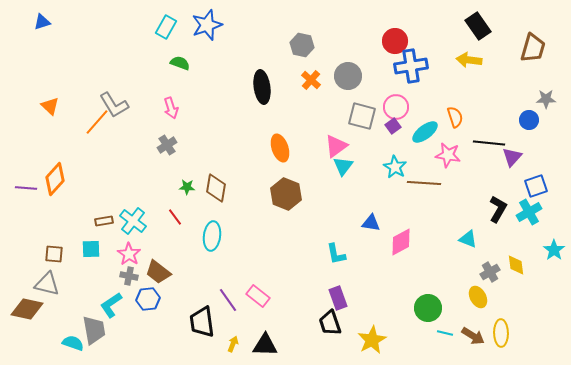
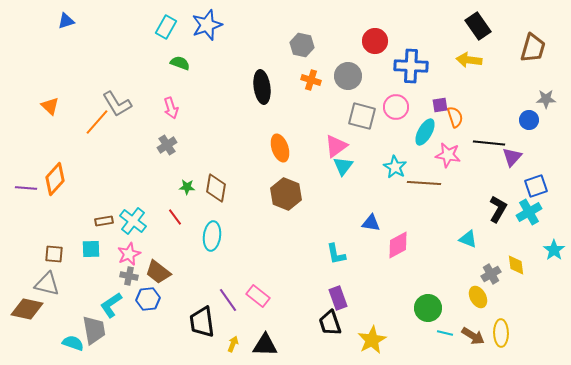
blue triangle at (42, 22): moved 24 px right, 1 px up
red circle at (395, 41): moved 20 px left
blue cross at (411, 66): rotated 12 degrees clockwise
orange cross at (311, 80): rotated 24 degrees counterclockwise
gray L-shape at (114, 105): moved 3 px right, 1 px up
purple square at (393, 126): moved 47 px right, 21 px up; rotated 28 degrees clockwise
cyan ellipse at (425, 132): rotated 24 degrees counterclockwise
pink diamond at (401, 242): moved 3 px left, 3 px down
pink star at (129, 254): rotated 15 degrees clockwise
gray cross at (490, 272): moved 1 px right, 2 px down
